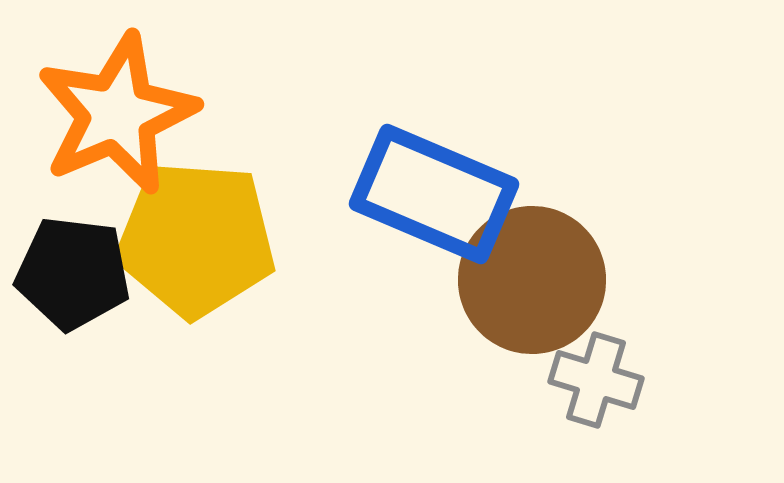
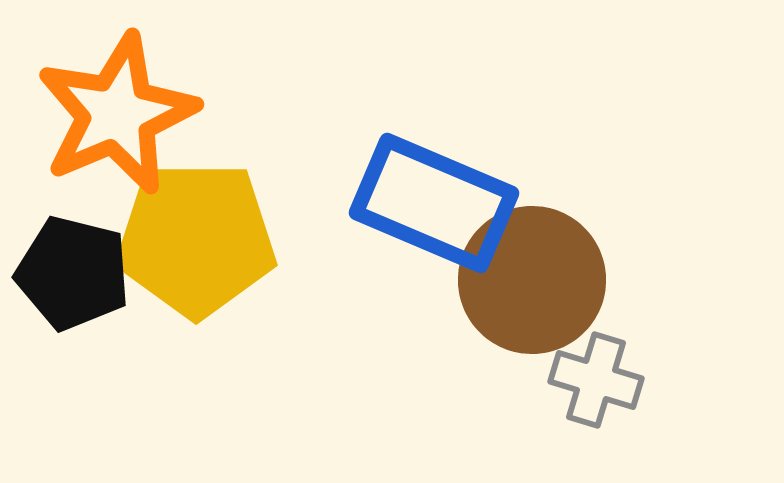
blue rectangle: moved 9 px down
yellow pentagon: rotated 4 degrees counterclockwise
black pentagon: rotated 7 degrees clockwise
